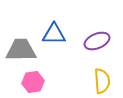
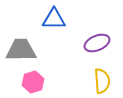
blue triangle: moved 15 px up
purple ellipse: moved 2 px down
pink hexagon: rotated 10 degrees counterclockwise
